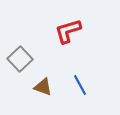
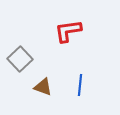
red L-shape: rotated 8 degrees clockwise
blue line: rotated 35 degrees clockwise
